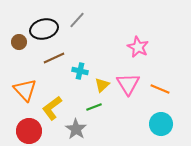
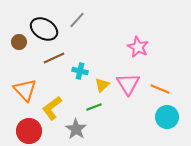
black ellipse: rotated 44 degrees clockwise
cyan circle: moved 6 px right, 7 px up
